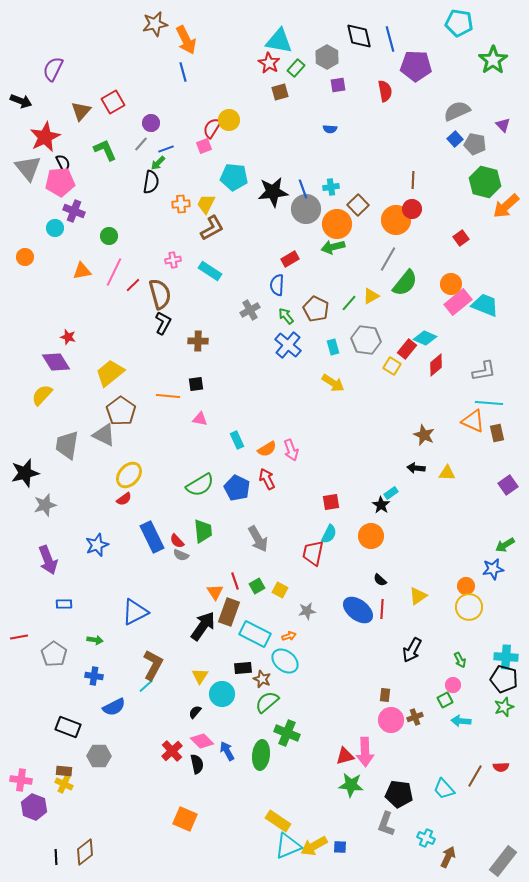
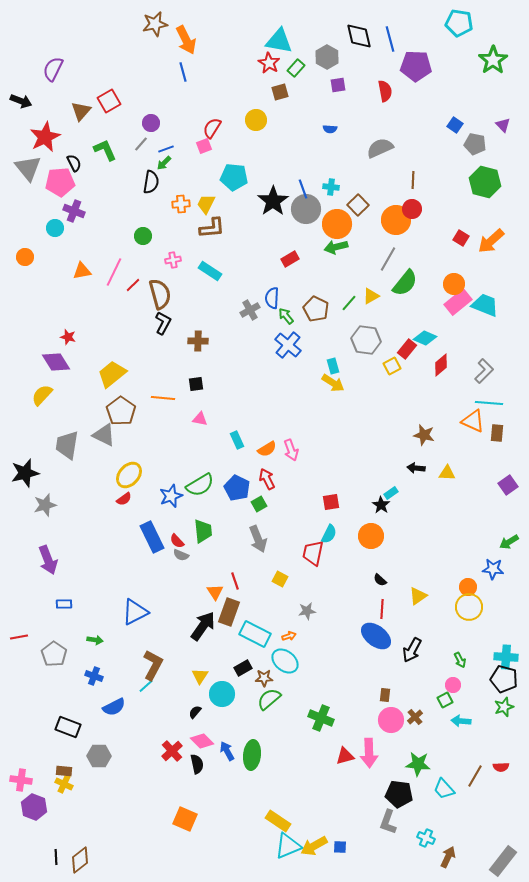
red square at (113, 102): moved 4 px left, 1 px up
gray semicircle at (457, 111): moved 77 px left, 37 px down
yellow circle at (229, 120): moved 27 px right
blue square at (455, 139): moved 14 px up; rotated 14 degrees counterclockwise
black semicircle at (63, 163): moved 11 px right
green arrow at (158, 163): moved 6 px right
cyan cross at (331, 187): rotated 14 degrees clockwise
black star at (273, 192): moved 9 px down; rotated 28 degrees counterclockwise
orange arrow at (506, 206): moved 15 px left, 35 px down
brown L-shape at (212, 228): rotated 24 degrees clockwise
green circle at (109, 236): moved 34 px right
red square at (461, 238): rotated 21 degrees counterclockwise
green arrow at (333, 247): moved 3 px right
orange circle at (451, 284): moved 3 px right
blue semicircle at (277, 285): moved 5 px left, 13 px down
cyan rectangle at (333, 347): moved 19 px down
red diamond at (436, 365): moved 5 px right
yellow square at (392, 366): rotated 30 degrees clockwise
gray L-shape at (484, 371): rotated 35 degrees counterclockwise
yellow trapezoid at (110, 373): moved 2 px right, 1 px down
orange line at (168, 396): moved 5 px left, 2 px down
brown rectangle at (497, 433): rotated 18 degrees clockwise
brown star at (424, 435): rotated 10 degrees counterclockwise
gray arrow at (258, 539): rotated 8 degrees clockwise
blue star at (97, 545): moved 74 px right, 49 px up
green arrow at (505, 545): moved 4 px right, 3 px up
blue star at (493, 569): rotated 15 degrees clockwise
green square at (257, 586): moved 2 px right, 82 px up
orange circle at (466, 586): moved 2 px right, 1 px down
yellow square at (280, 590): moved 11 px up
blue ellipse at (358, 610): moved 18 px right, 26 px down
black rectangle at (243, 668): rotated 24 degrees counterclockwise
blue cross at (94, 676): rotated 12 degrees clockwise
brown star at (262, 679): moved 2 px right, 1 px up; rotated 24 degrees counterclockwise
green semicircle at (267, 702): moved 2 px right, 3 px up
brown cross at (415, 717): rotated 21 degrees counterclockwise
green cross at (287, 733): moved 34 px right, 15 px up
pink arrow at (365, 752): moved 4 px right, 1 px down
green ellipse at (261, 755): moved 9 px left
green star at (351, 785): moved 67 px right, 21 px up
gray L-shape at (386, 824): moved 2 px right, 2 px up
brown diamond at (85, 852): moved 5 px left, 8 px down
